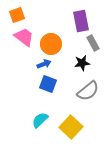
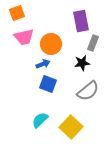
orange square: moved 2 px up
pink trapezoid: rotated 130 degrees clockwise
gray rectangle: rotated 49 degrees clockwise
blue arrow: moved 1 px left
